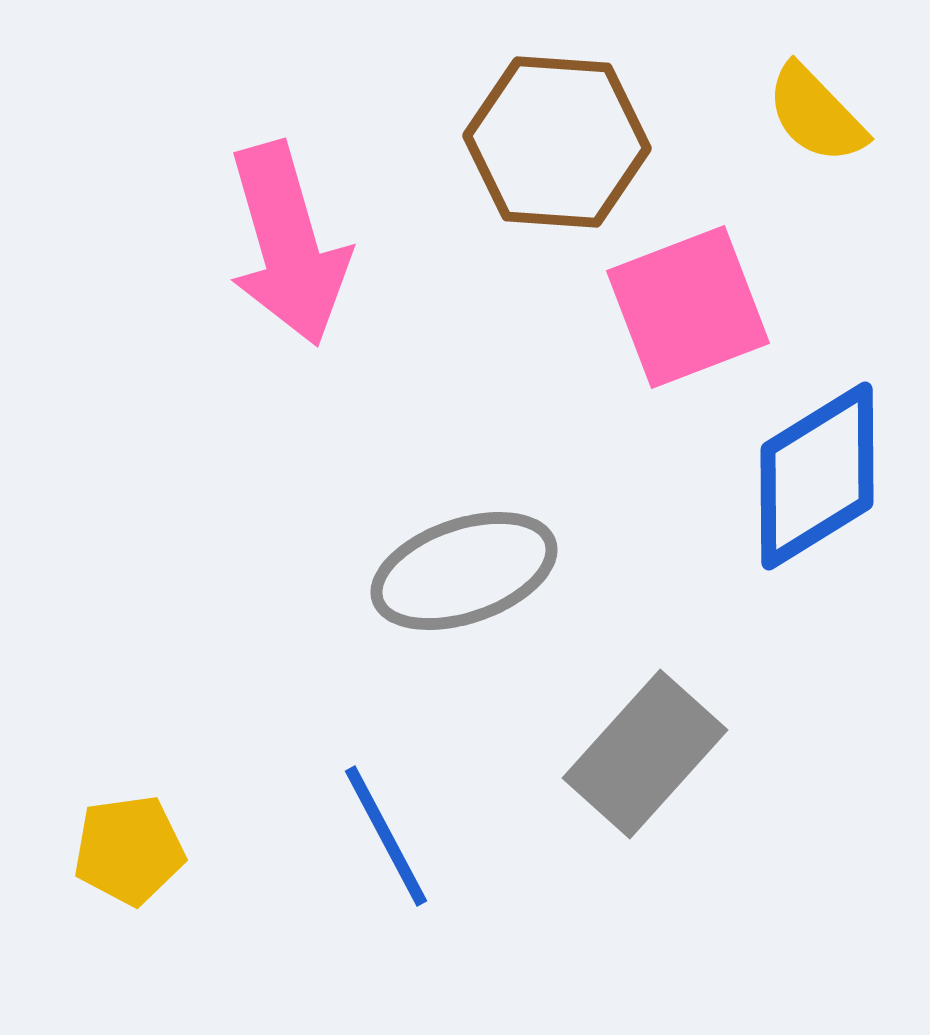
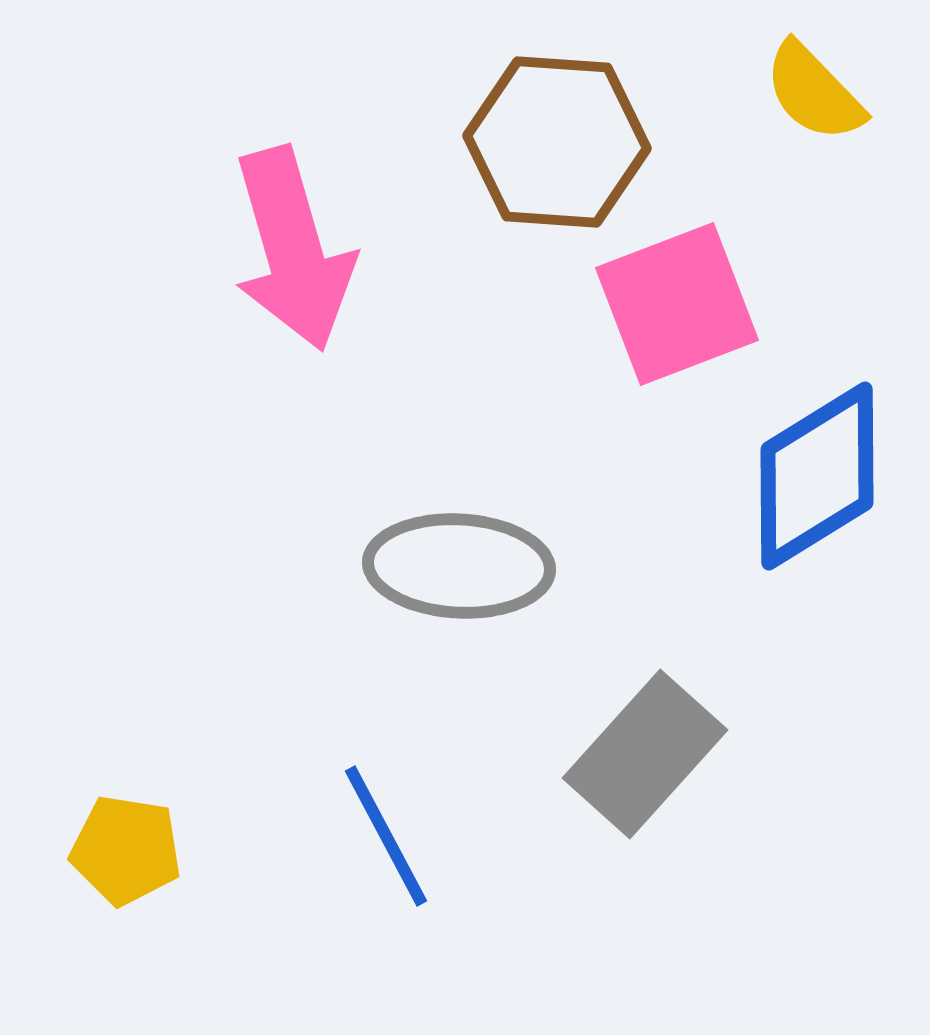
yellow semicircle: moved 2 px left, 22 px up
pink arrow: moved 5 px right, 5 px down
pink square: moved 11 px left, 3 px up
gray ellipse: moved 5 px left, 5 px up; rotated 22 degrees clockwise
yellow pentagon: moved 3 px left; rotated 17 degrees clockwise
